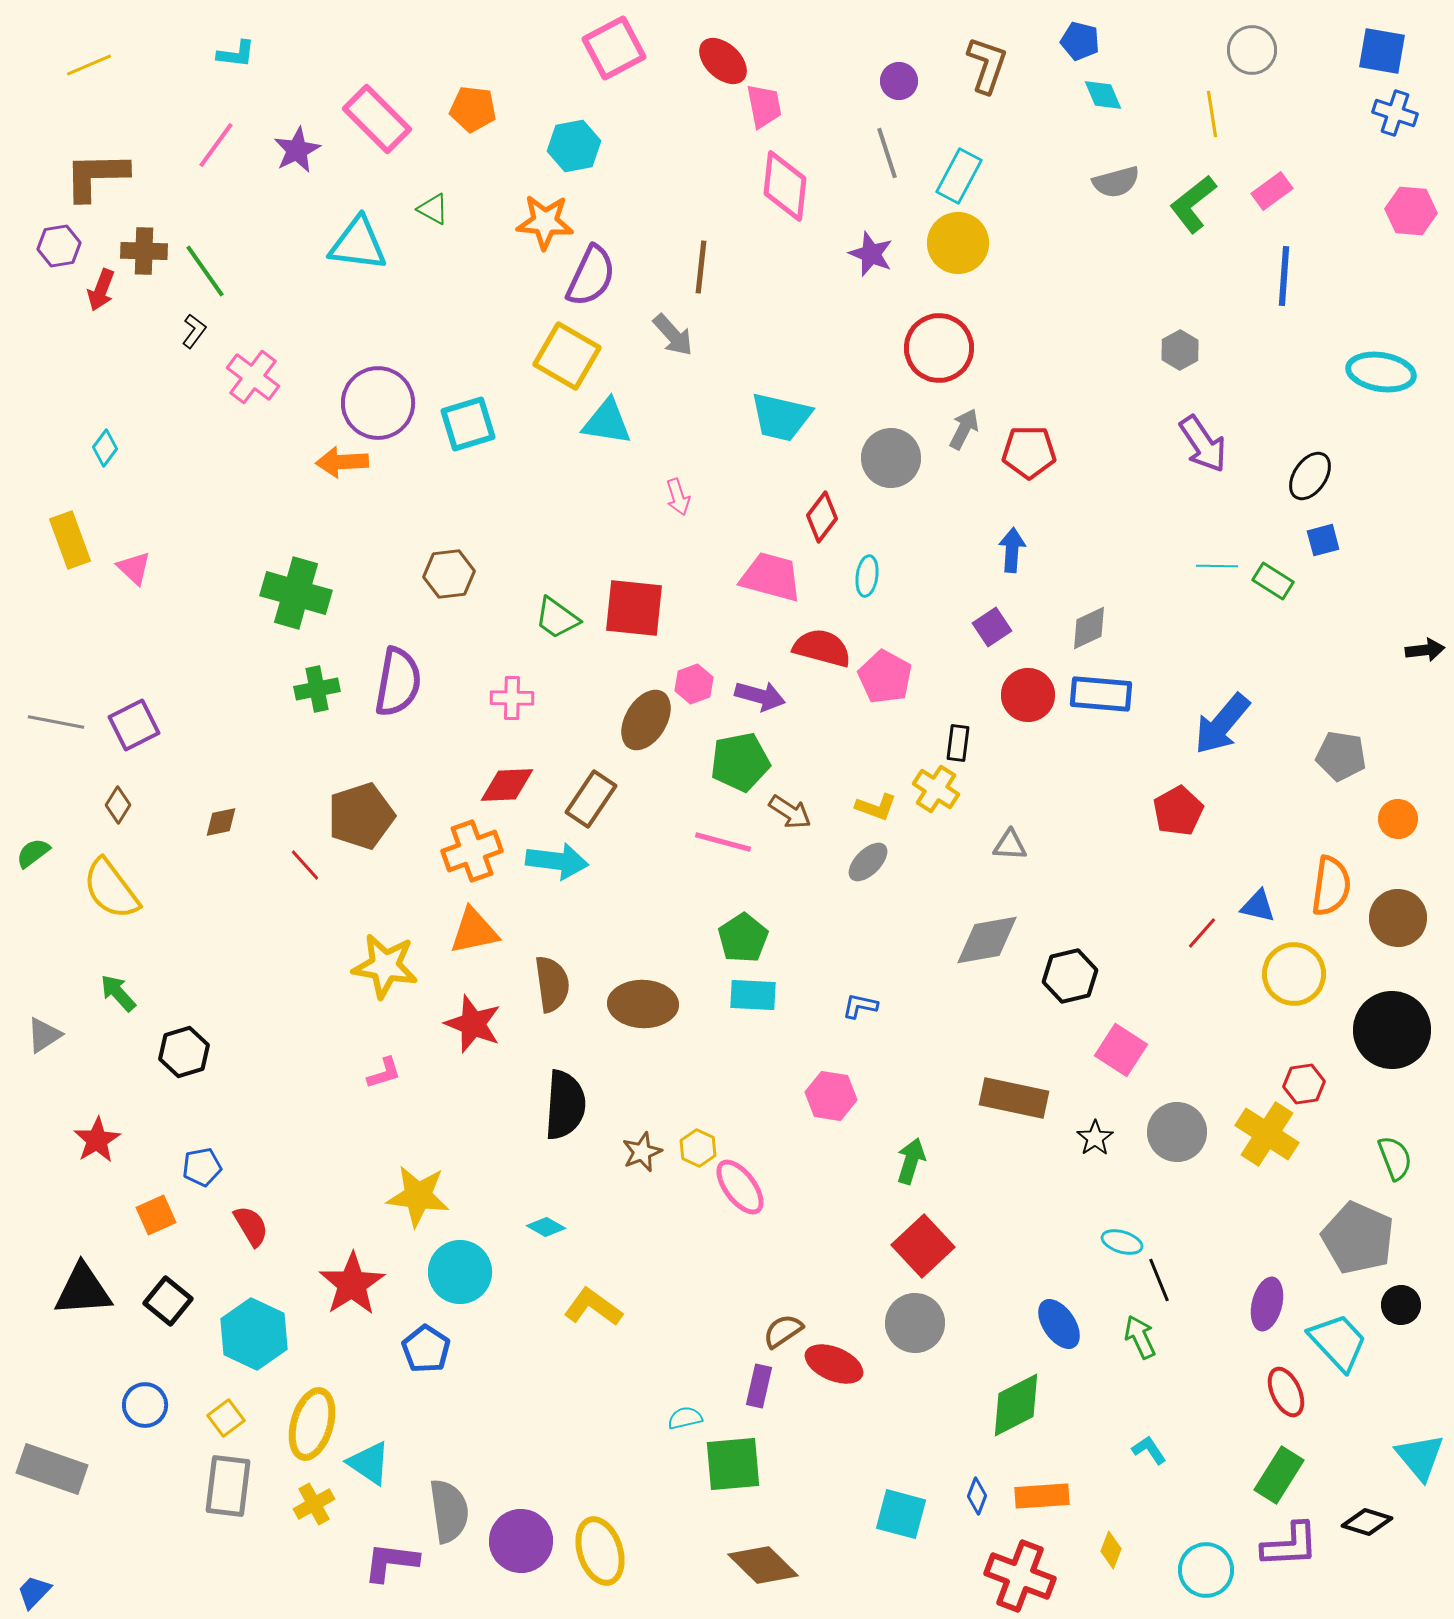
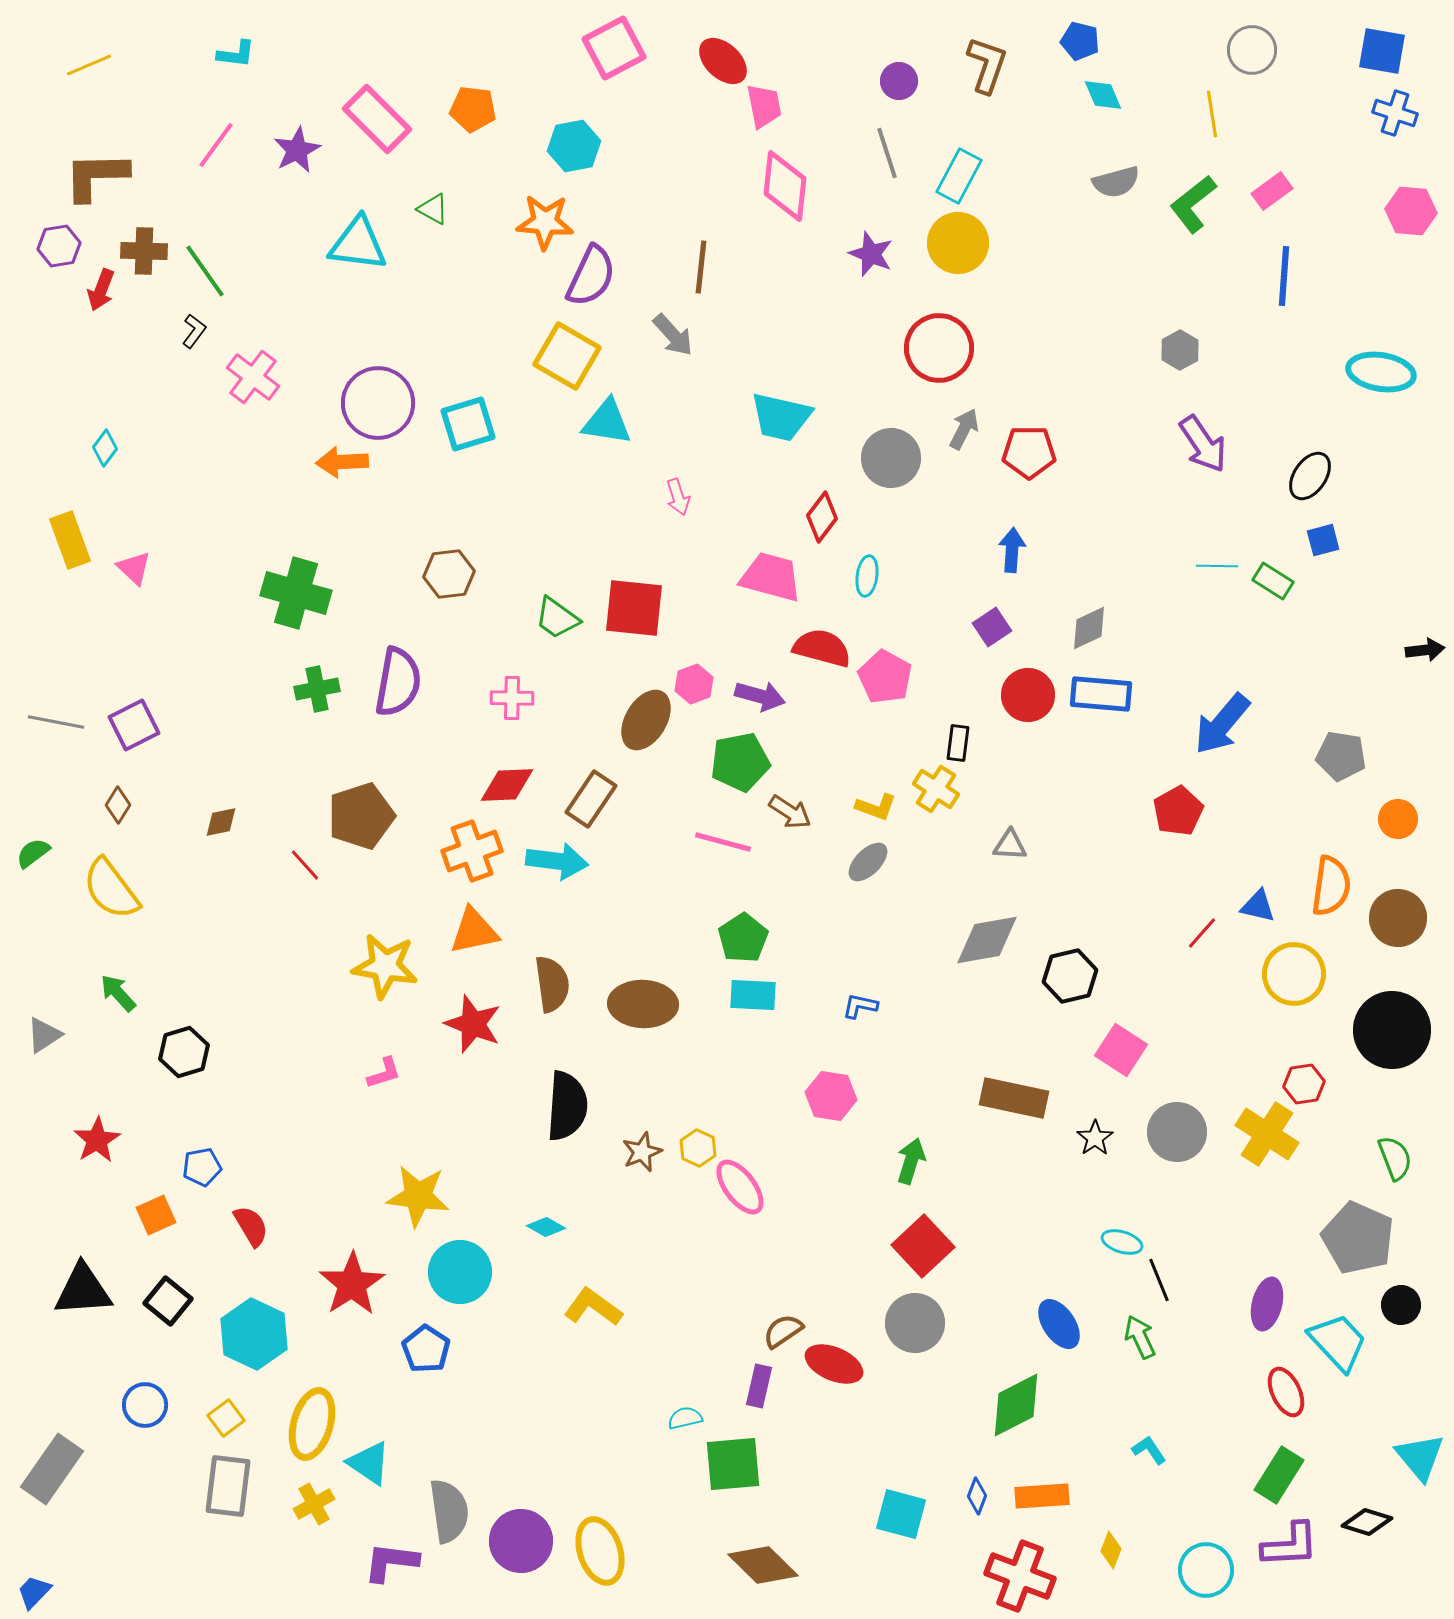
black semicircle at (565, 1105): moved 2 px right, 1 px down
gray rectangle at (52, 1469): rotated 74 degrees counterclockwise
